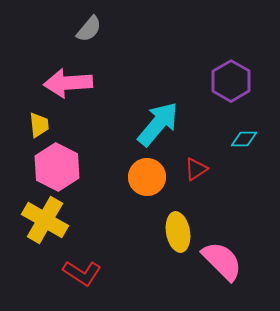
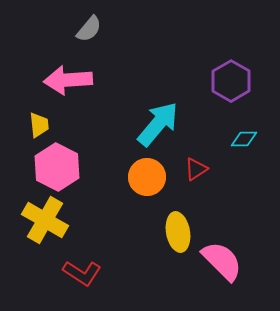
pink arrow: moved 3 px up
